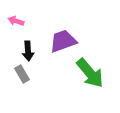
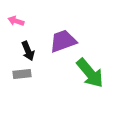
black arrow: rotated 18 degrees counterclockwise
gray rectangle: rotated 66 degrees counterclockwise
